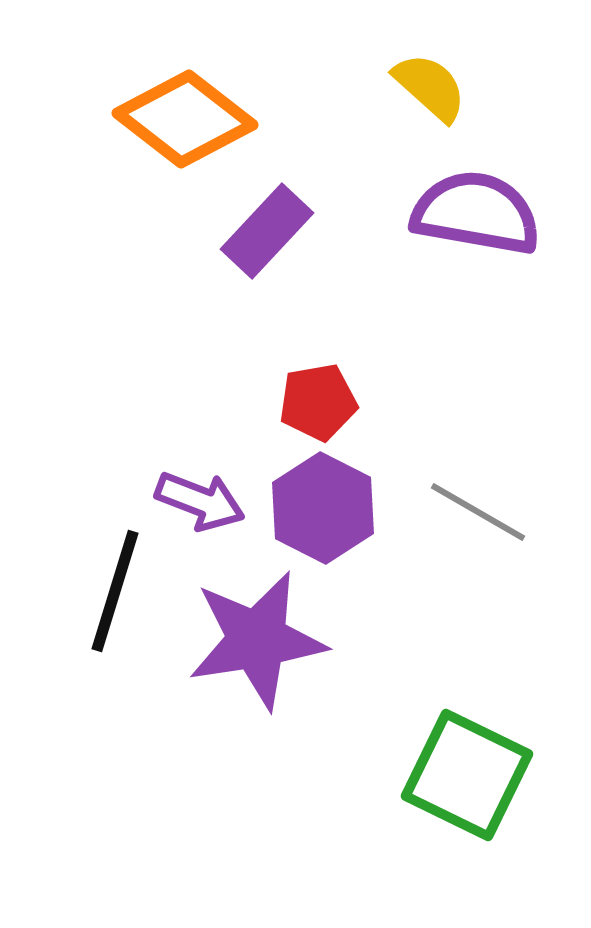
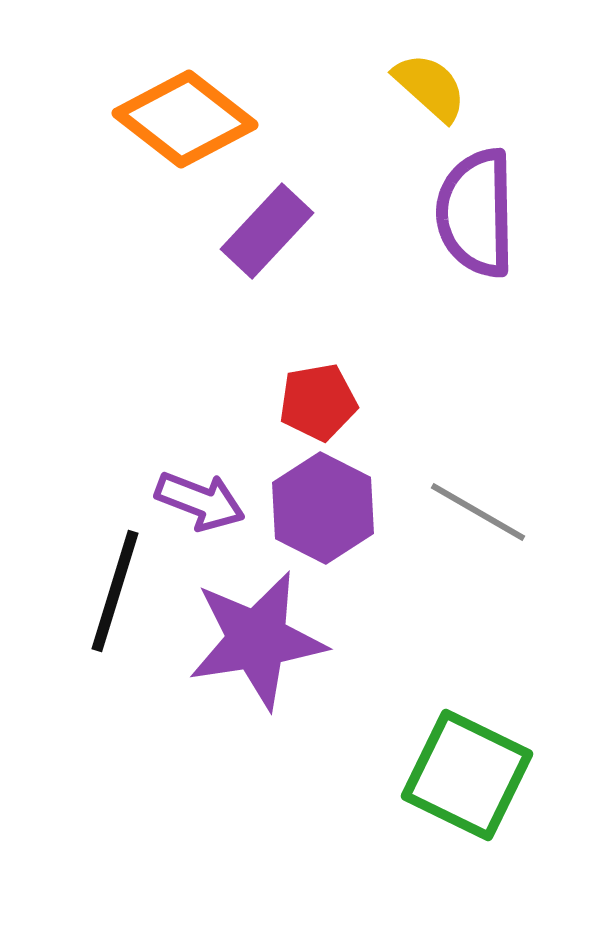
purple semicircle: rotated 101 degrees counterclockwise
